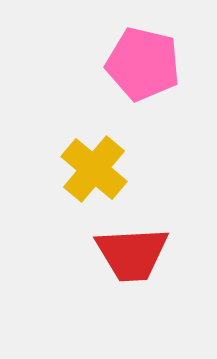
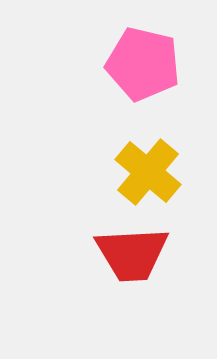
yellow cross: moved 54 px right, 3 px down
